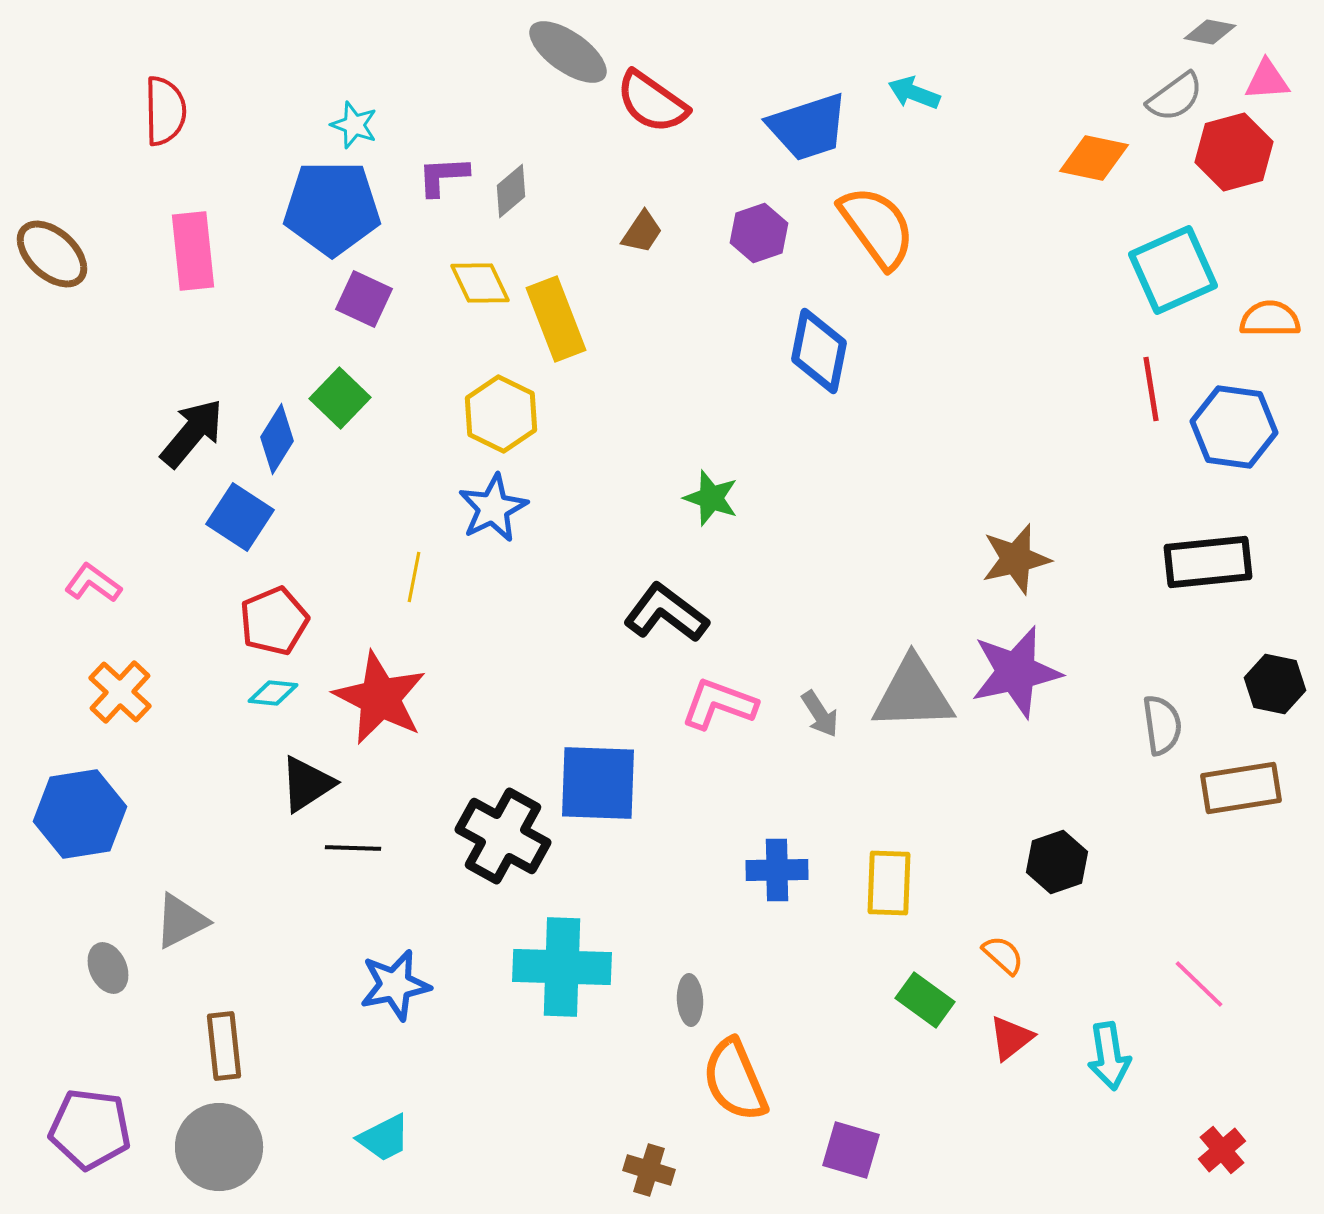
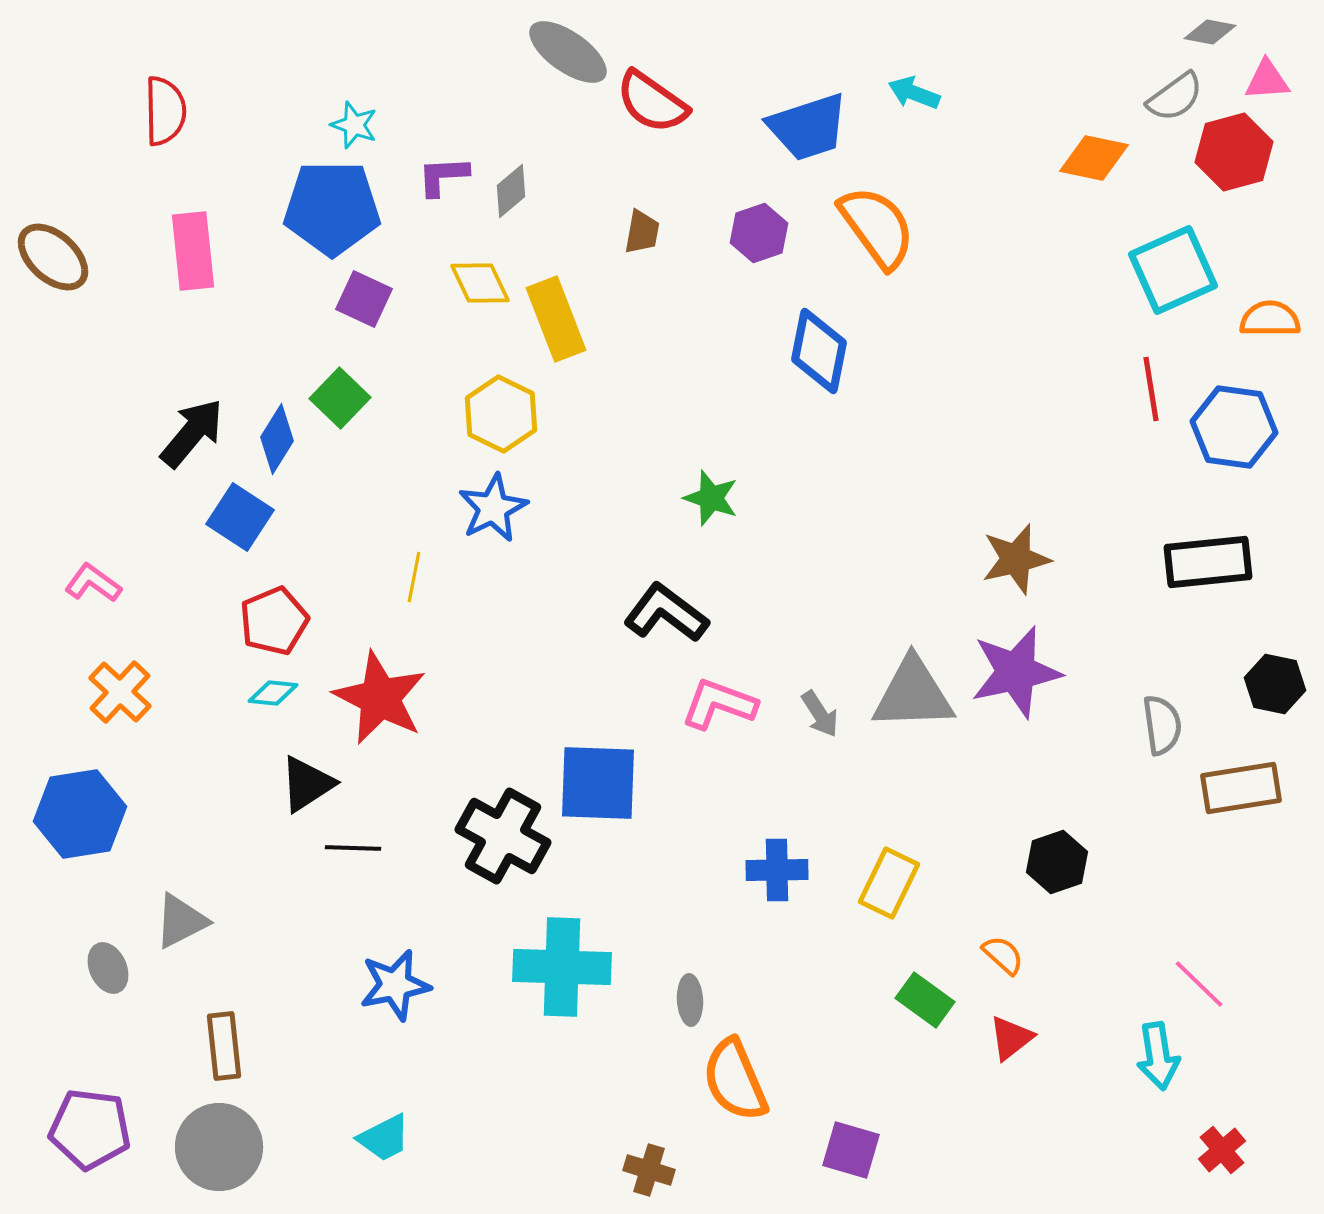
brown trapezoid at (642, 232): rotated 24 degrees counterclockwise
brown ellipse at (52, 254): moved 1 px right, 3 px down
yellow rectangle at (889, 883): rotated 24 degrees clockwise
cyan arrow at (1109, 1056): moved 49 px right
